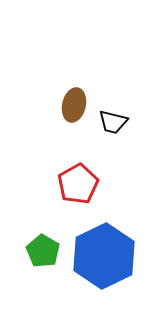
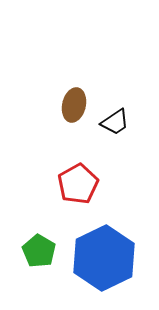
black trapezoid: moved 2 px right; rotated 48 degrees counterclockwise
green pentagon: moved 4 px left
blue hexagon: moved 2 px down
